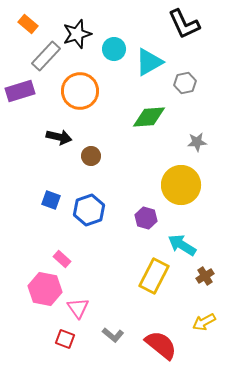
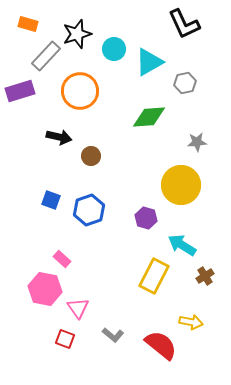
orange rectangle: rotated 24 degrees counterclockwise
yellow arrow: moved 13 px left; rotated 140 degrees counterclockwise
